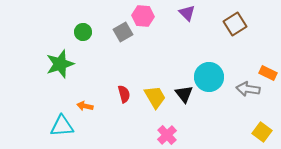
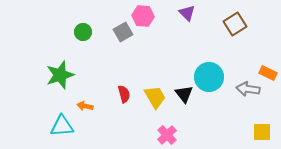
green star: moved 11 px down
yellow square: rotated 36 degrees counterclockwise
